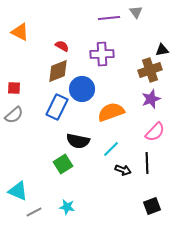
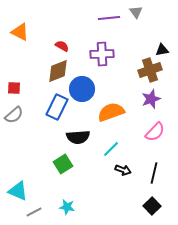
black semicircle: moved 4 px up; rotated 15 degrees counterclockwise
black line: moved 7 px right, 10 px down; rotated 15 degrees clockwise
black square: rotated 24 degrees counterclockwise
